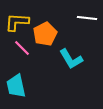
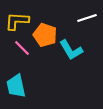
white line: rotated 24 degrees counterclockwise
yellow L-shape: moved 1 px up
orange pentagon: moved 1 px down; rotated 25 degrees counterclockwise
cyan L-shape: moved 9 px up
